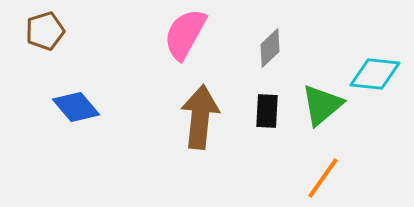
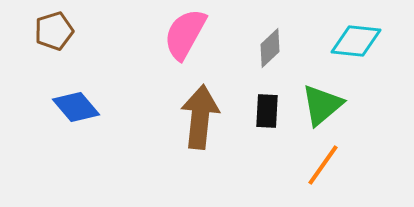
brown pentagon: moved 9 px right
cyan diamond: moved 19 px left, 33 px up
orange line: moved 13 px up
